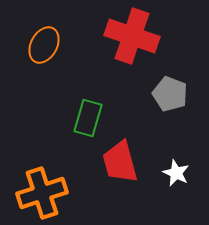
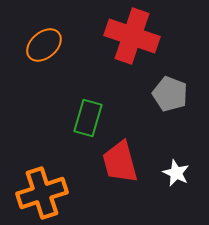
orange ellipse: rotated 21 degrees clockwise
